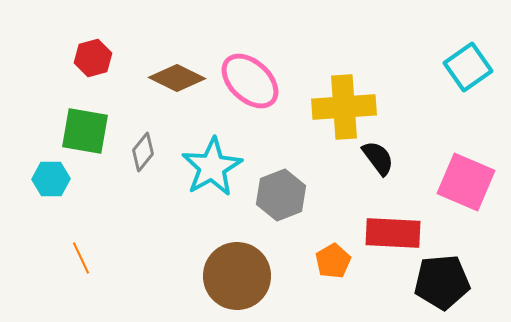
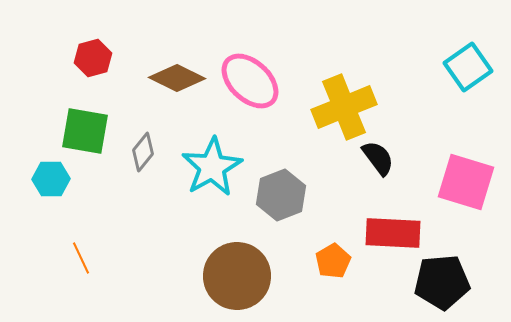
yellow cross: rotated 18 degrees counterclockwise
pink square: rotated 6 degrees counterclockwise
